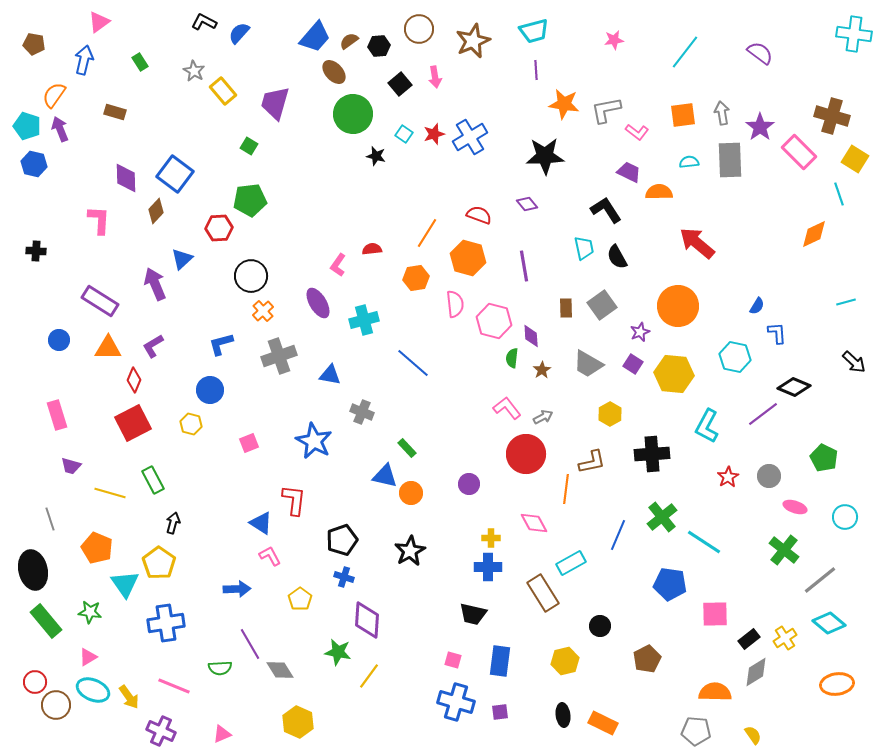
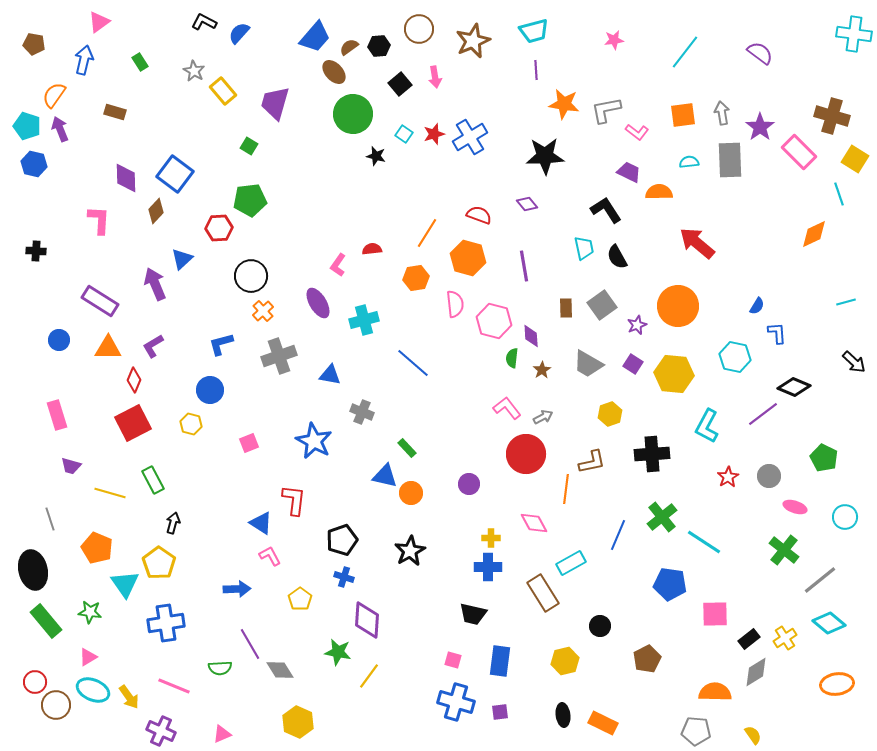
brown semicircle at (349, 41): moved 6 px down
purple star at (640, 332): moved 3 px left, 7 px up
yellow hexagon at (610, 414): rotated 10 degrees clockwise
